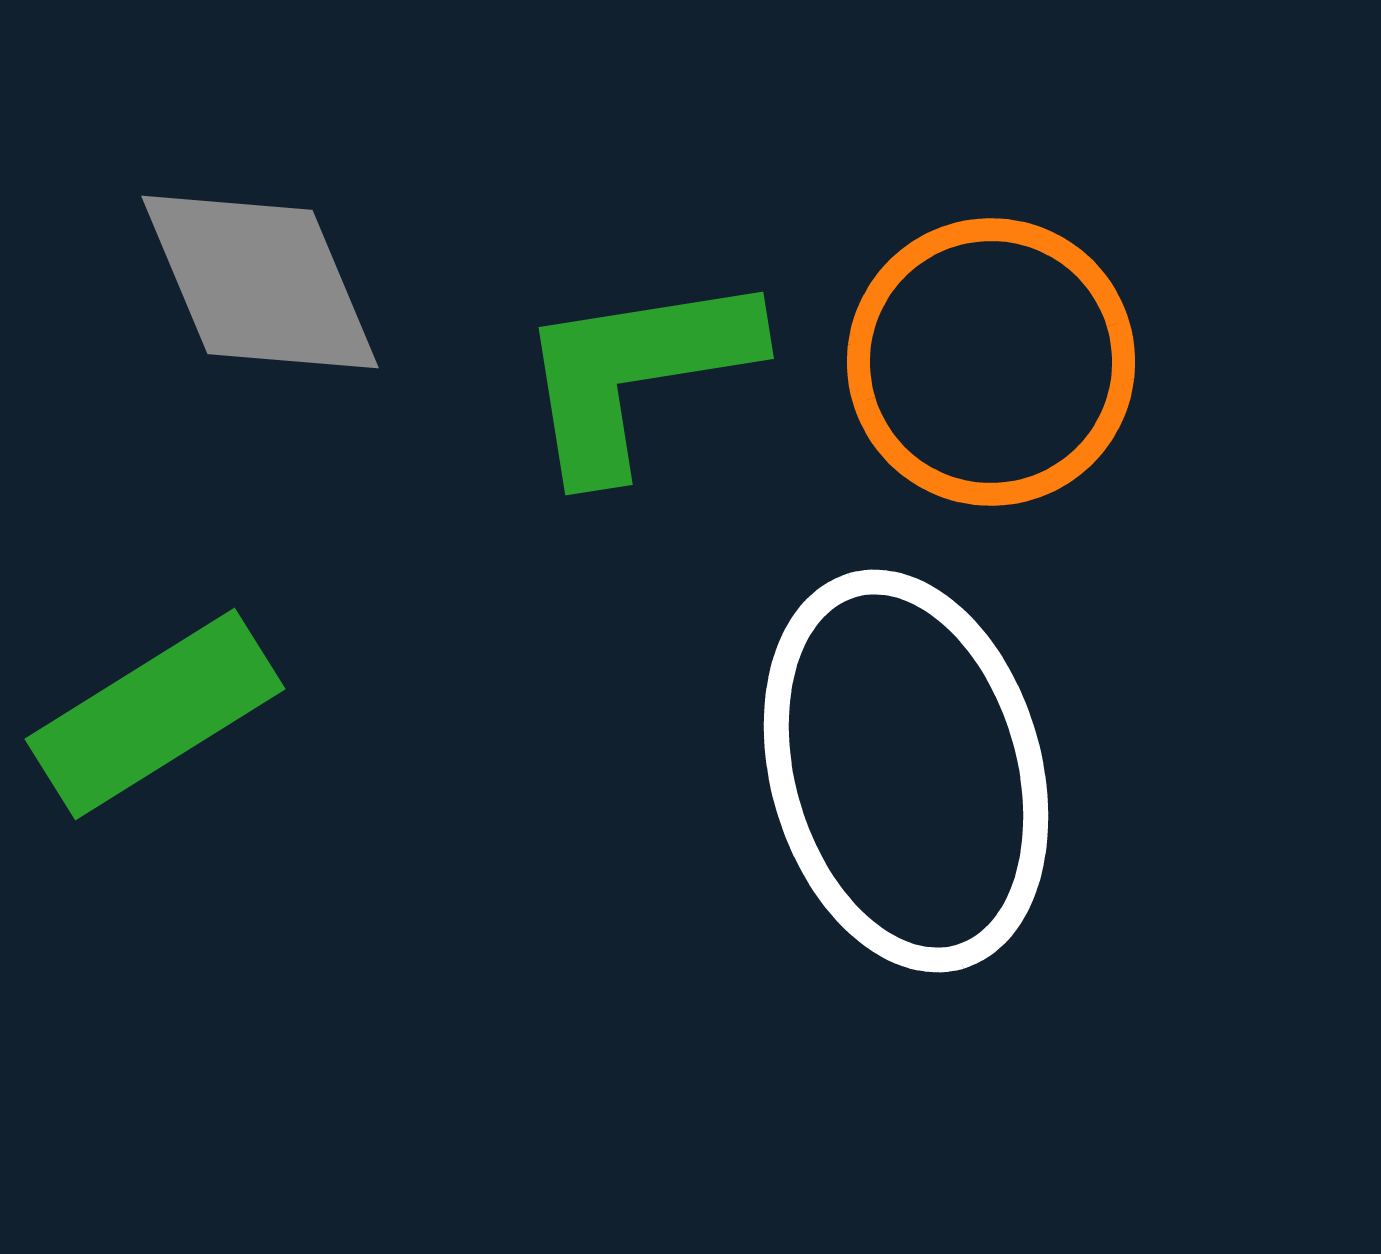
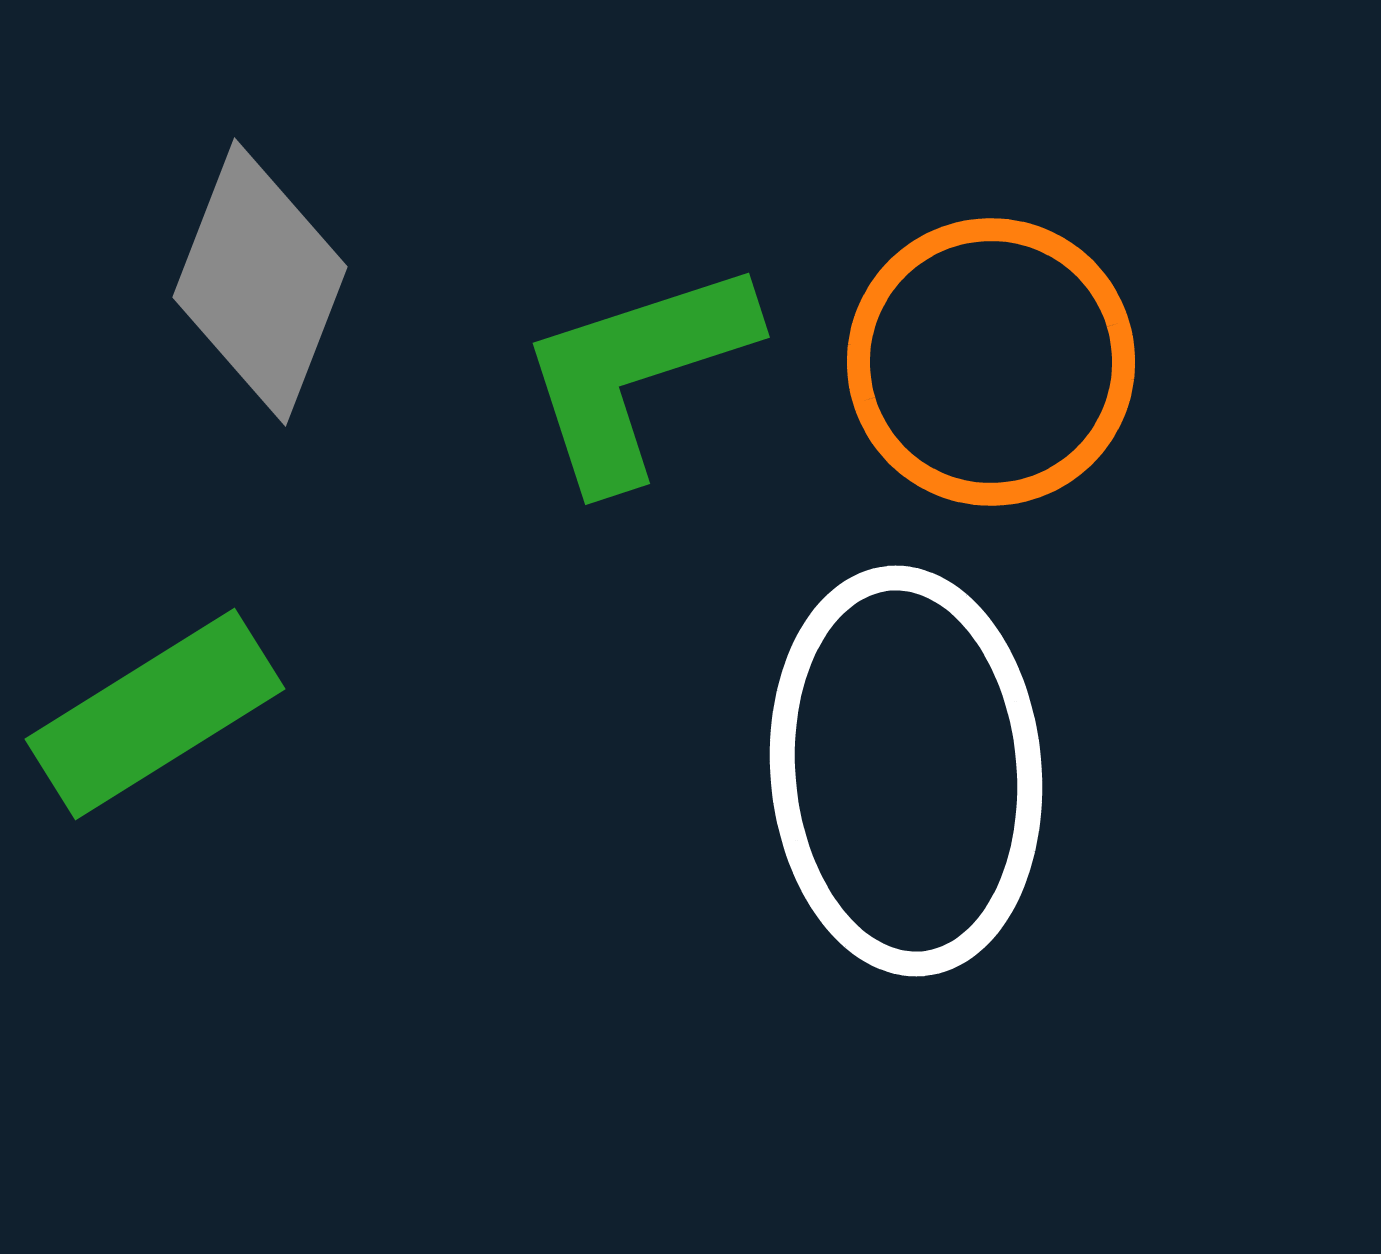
gray diamond: rotated 44 degrees clockwise
green L-shape: rotated 9 degrees counterclockwise
white ellipse: rotated 11 degrees clockwise
